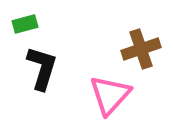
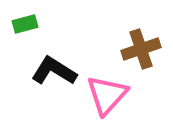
black L-shape: moved 12 px right, 3 px down; rotated 75 degrees counterclockwise
pink triangle: moved 3 px left
